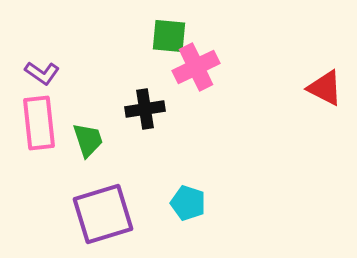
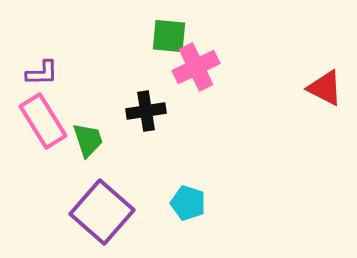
purple L-shape: rotated 36 degrees counterclockwise
black cross: moved 1 px right, 2 px down
pink rectangle: moved 4 px right, 2 px up; rotated 26 degrees counterclockwise
purple square: moved 1 px left, 2 px up; rotated 32 degrees counterclockwise
